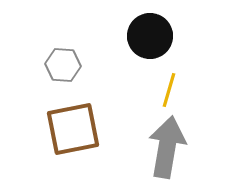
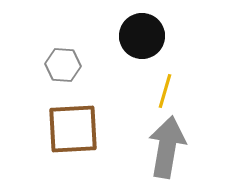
black circle: moved 8 px left
yellow line: moved 4 px left, 1 px down
brown square: rotated 8 degrees clockwise
